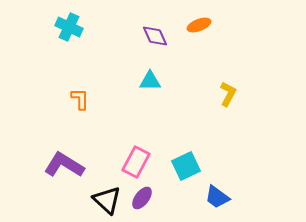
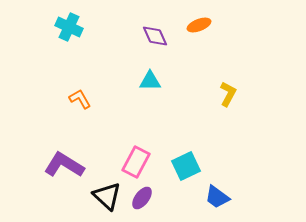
orange L-shape: rotated 30 degrees counterclockwise
black triangle: moved 4 px up
